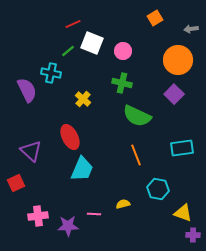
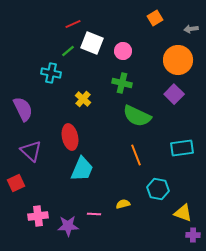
purple semicircle: moved 4 px left, 19 px down
red ellipse: rotated 15 degrees clockwise
